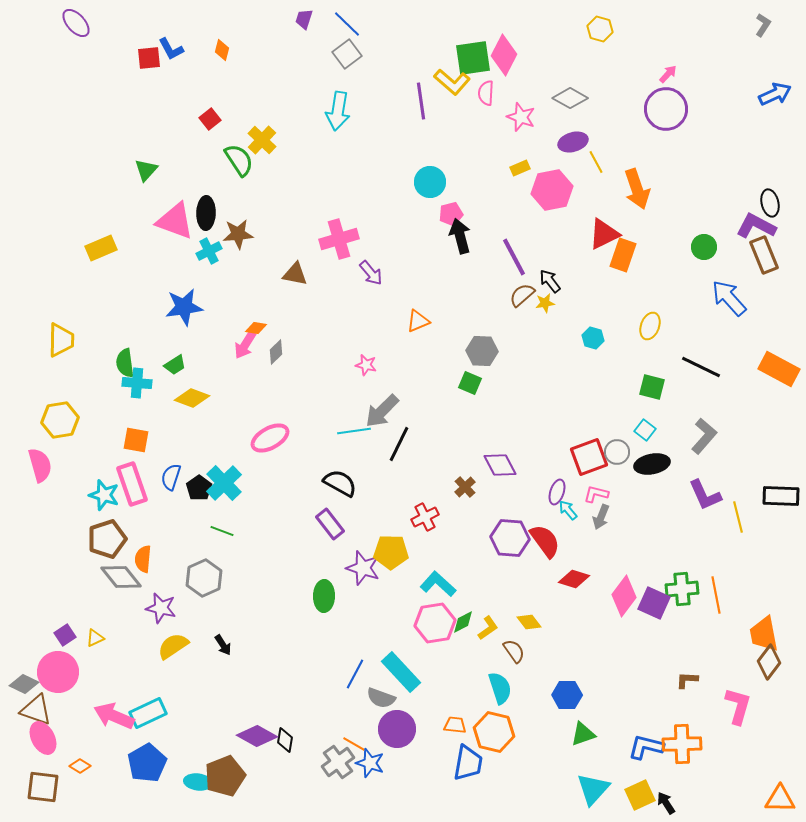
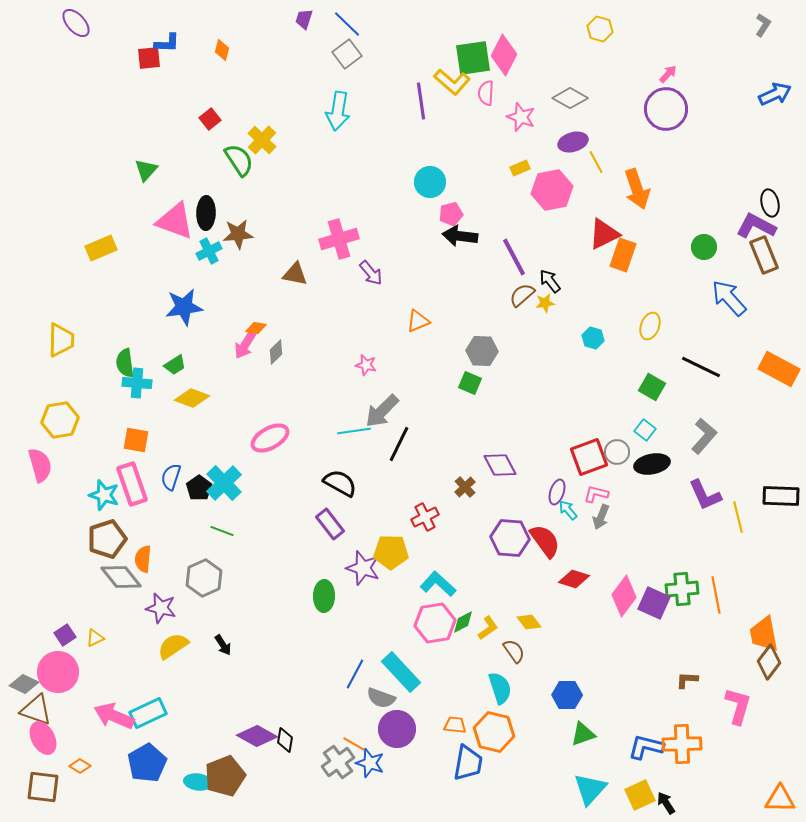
blue L-shape at (171, 49): moved 4 px left, 6 px up; rotated 60 degrees counterclockwise
black arrow at (460, 236): rotated 68 degrees counterclockwise
green square at (652, 387): rotated 16 degrees clockwise
cyan triangle at (593, 789): moved 3 px left
